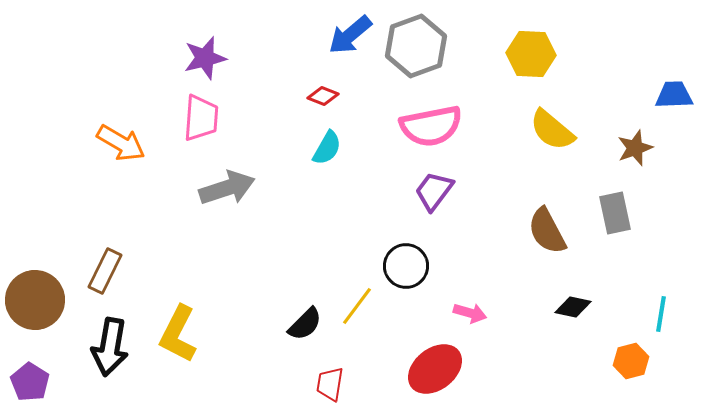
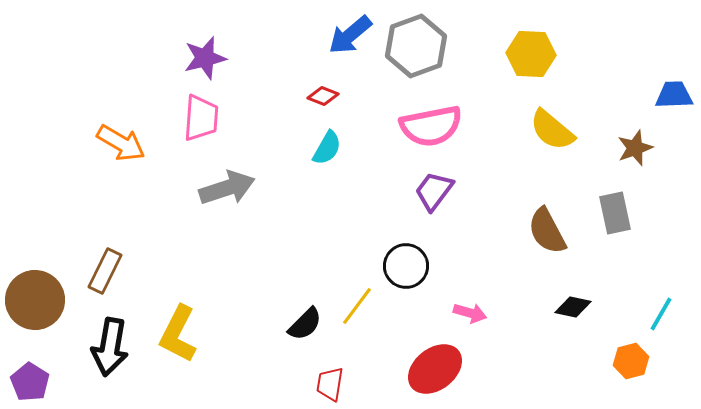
cyan line: rotated 21 degrees clockwise
